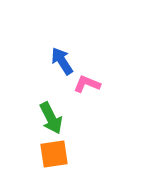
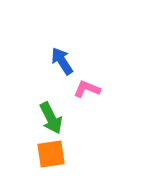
pink L-shape: moved 5 px down
orange square: moved 3 px left
